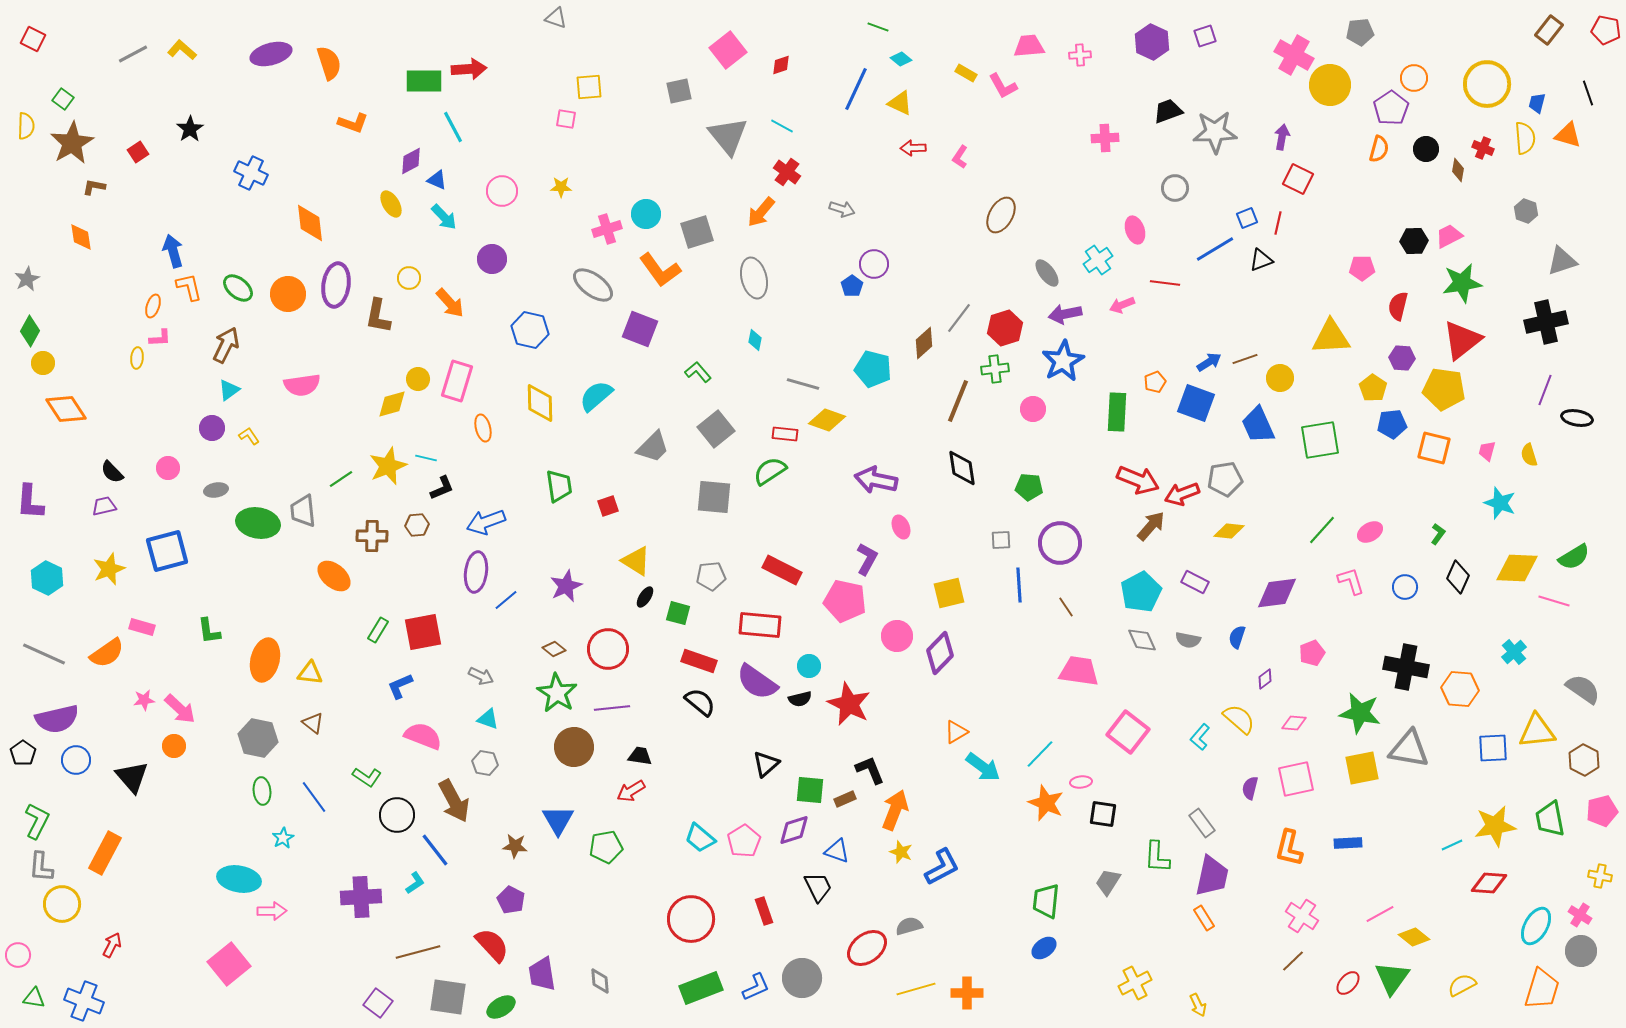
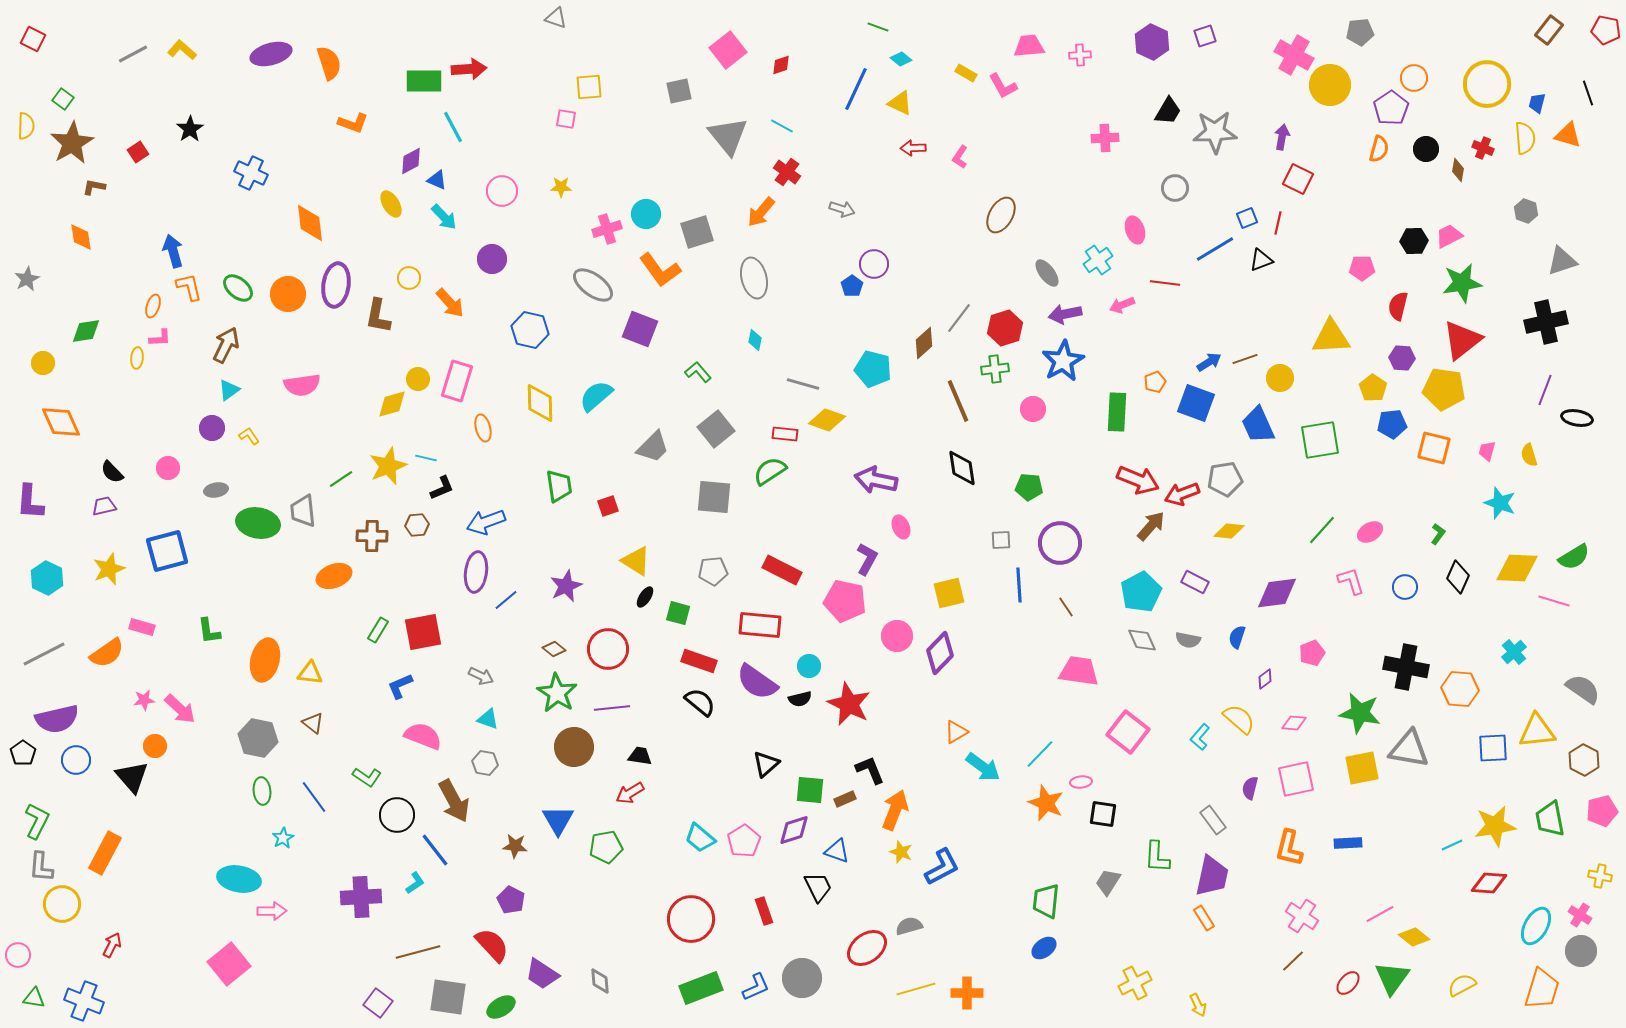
black trapezoid at (1168, 111): rotated 140 degrees clockwise
green diamond at (30, 331): moved 56 px right; rotated 52 degrees clockwise
brown line at (958, 401): rotated 45 degrees counterclockwise
orange diamond at (66, 409): moved 5 px left, 13 px down; rotated 9 degrees clockwise
orange ellipse at (334, 576): rotated 60 degrees counterclockwise
gray pentagon at (711, 576): moved 2 px right, 5 px up
gray line at (44, 654): rotated 51 degrees counterclockwise
orange circle at (174, 746): moved 19 px left
red arrow at (631, 791): moved 1 px left, 2 px down
gray rectangle at (1202, 823): moved 11 px right, 3 px up
purple trapezoid at (542, 974): rotated 48 degrees counterclockwise
